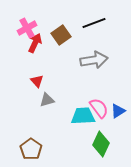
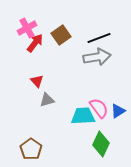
black line: moved 5 px right, 15 px down
red arrow: rotated 12 degrees clockwise
gray arrow: moved 3 px right, 3 px up
